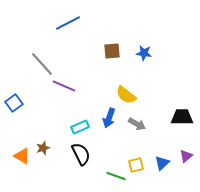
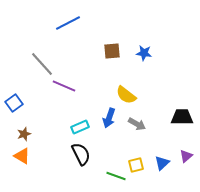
brown star: moved 19 px left, 14 px up
